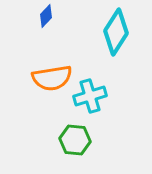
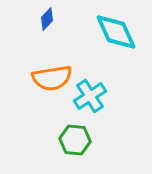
blue diamond: moved 1 px right, 3 px down
cyan diamond: rotated 57 degrees counterclockwise
cyan cross: rotated 16 degrees counterclockwise
